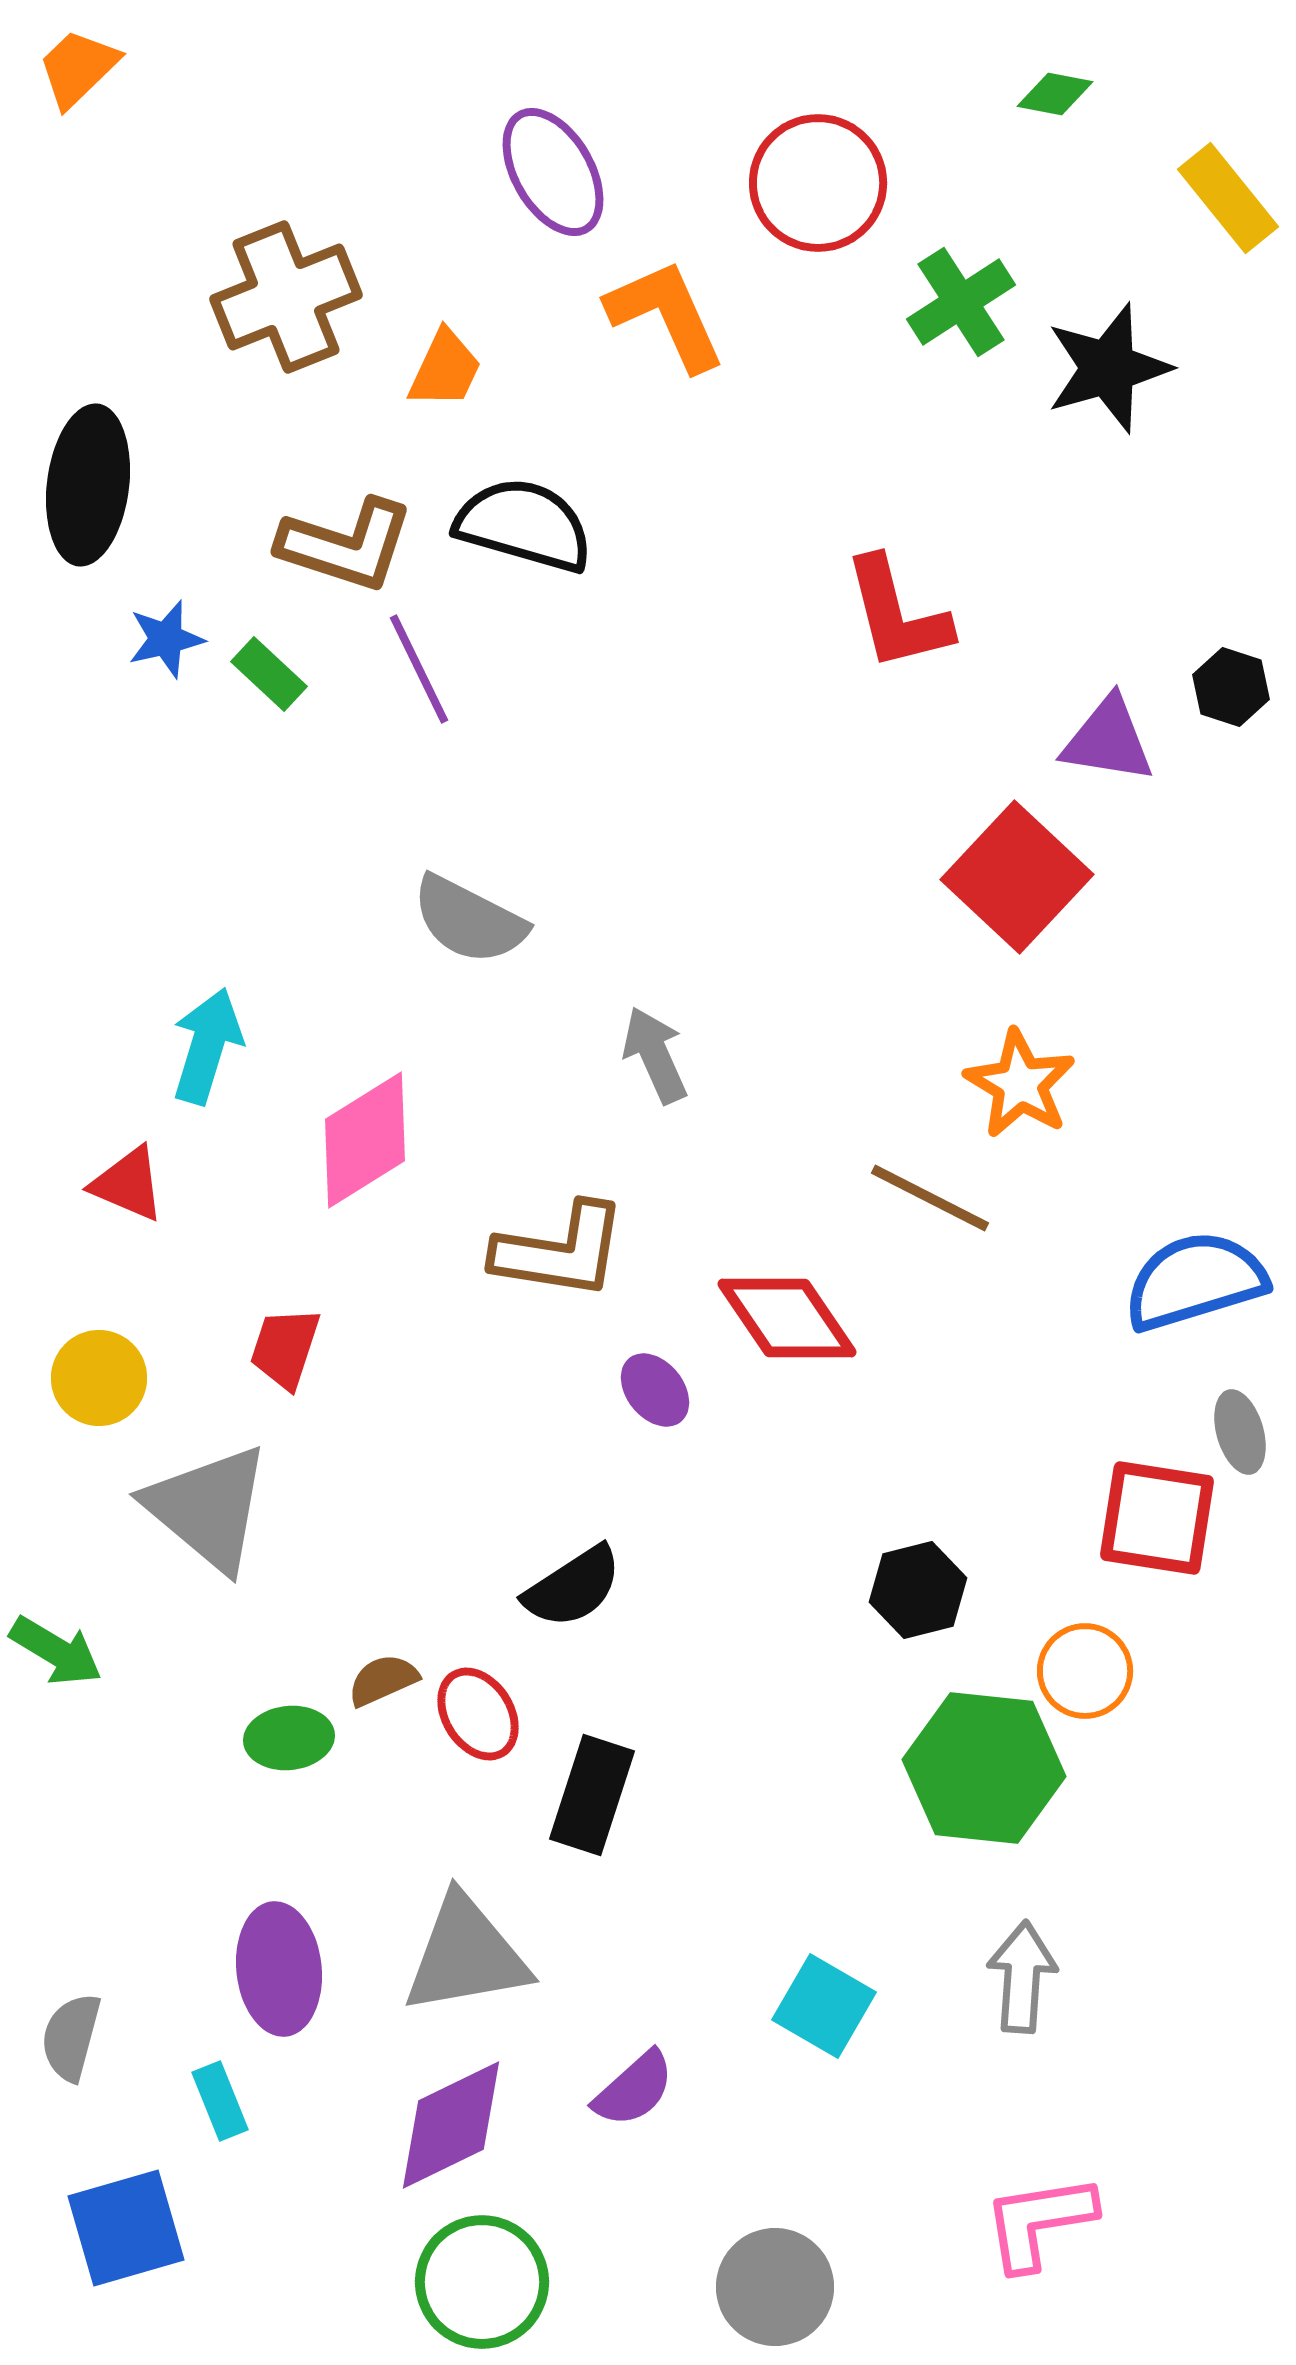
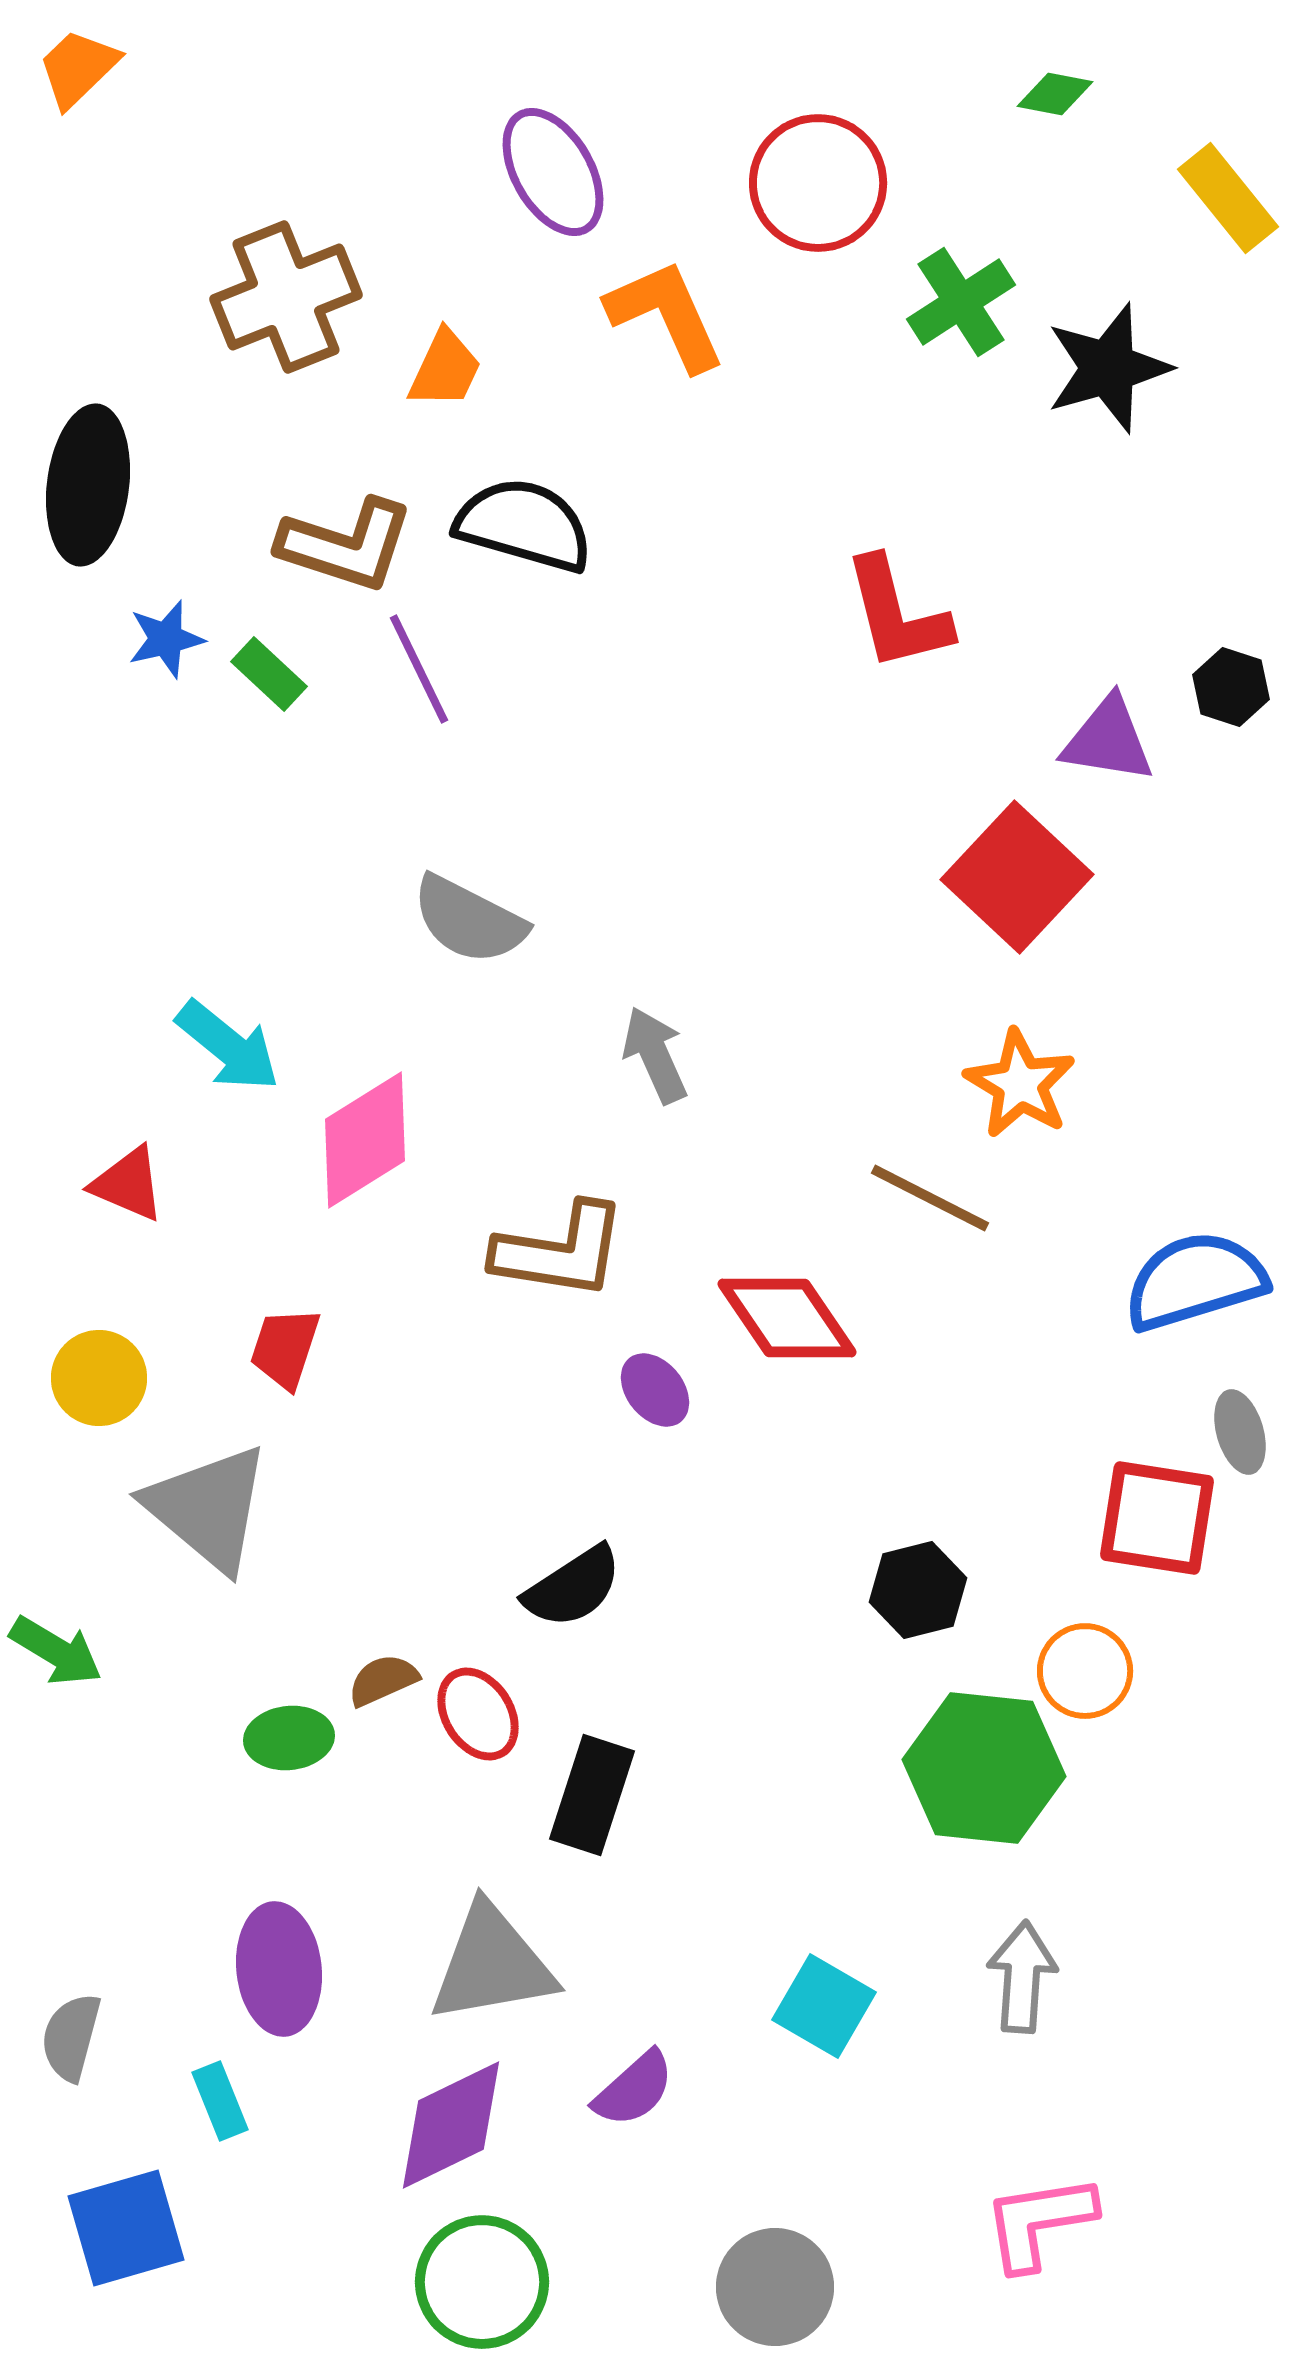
cyan arrow at (207, 1046): moved 21 px right; rotated 112 degrees clockwise
gray triangle at (466, 1955): moved 26 px right, 9 px down
